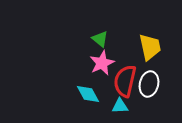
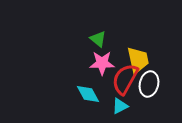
green triangle: moved 2 px left
yellow trapezoid: moved 12 px left, 13 px down
pink star: rotated 25 degrees clockwise
red semicircle: moved 2 px up; rotated 16 degrees clockwise
cyan triangle: rotated 24 degrees counterclockwise
